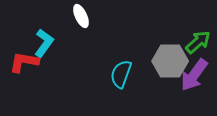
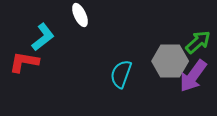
white ellipse: moved 1 px left, 1 px up
cyan L-shape: moved 1 px left, 6 px up; rotated 16 degrees clockwise
purple arrow: moved 1 px left, 1 px down
